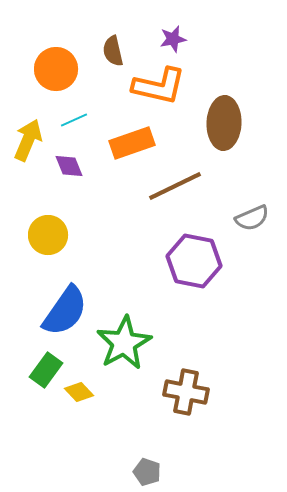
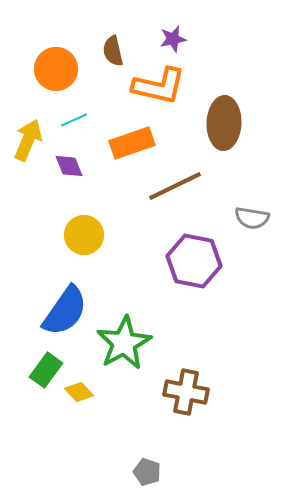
gray semicircle: rotated 32 degrees clockwise
yellow circle: moved 36 px right
